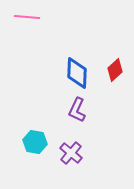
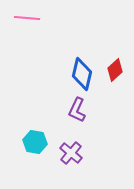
pink line: moved 1 px down
blue diamond: moved 5 px right, 1 px down; rotated 12 degrees clockwise
